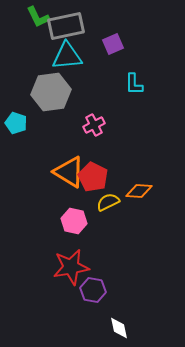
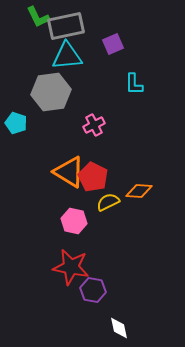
red star: rotated 21 degrees clockwise
